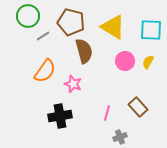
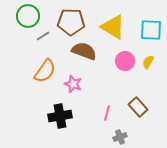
brown pentagon: rotated 12 degrees counterclockwise
brown semicircle: rotated 55 degrees counterclockwise
